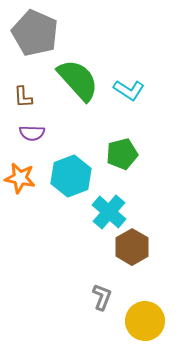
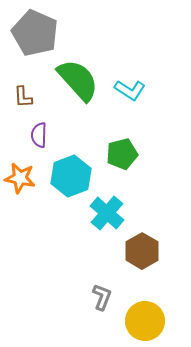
cyan L-shape: moved 1 px right
purple semicircle: moved 7 px right, 2 px down; rotated 90 degrees clockwise
cyan cross: moved 2 px left, 1 px down
brown hexagon: moved 10 px right, 4 px down
